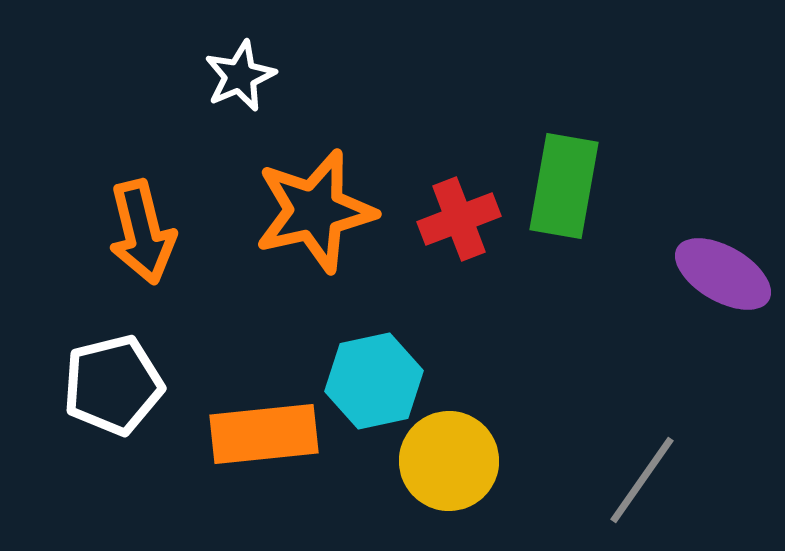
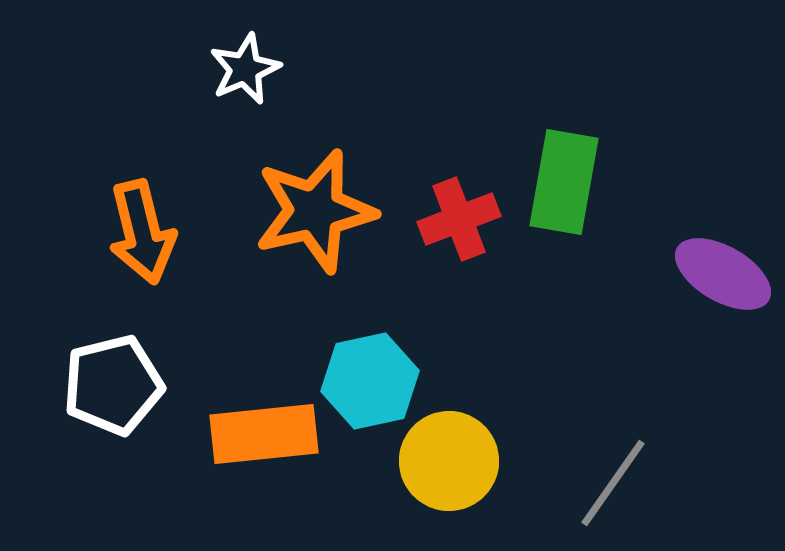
white star: moved 5 px right, 7 px up
green rectangle: moved 4 px up
cyan hexagon: moved 4 px left
gray line: moved 29 px left, 3 px down
